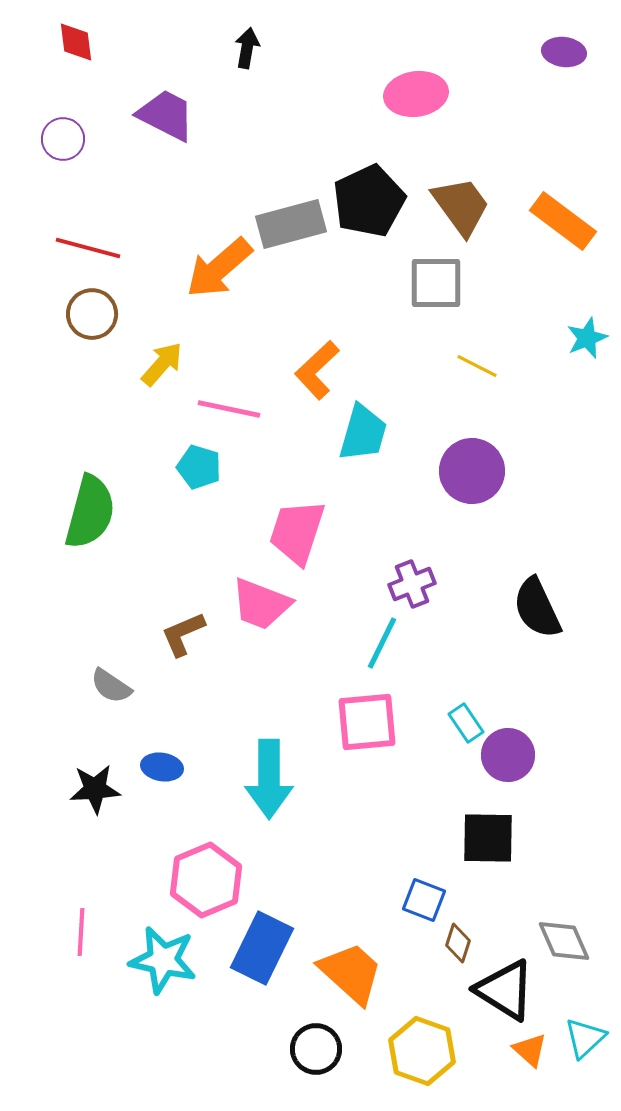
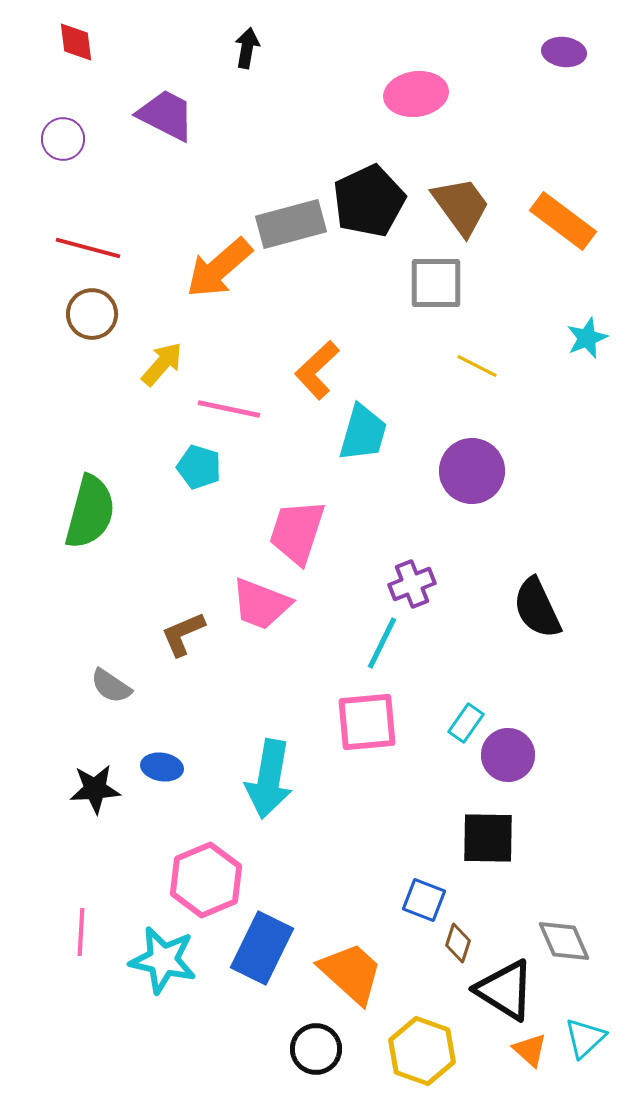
cyan rectangle at (466, 723): rotated 69 degrees clockwise
cyan arrow at (269, 779): rotated 10 degrees clockwise
